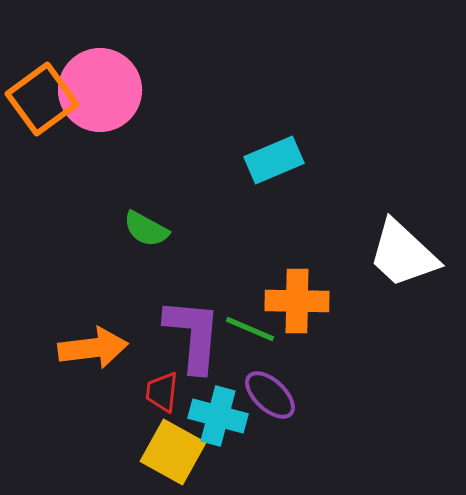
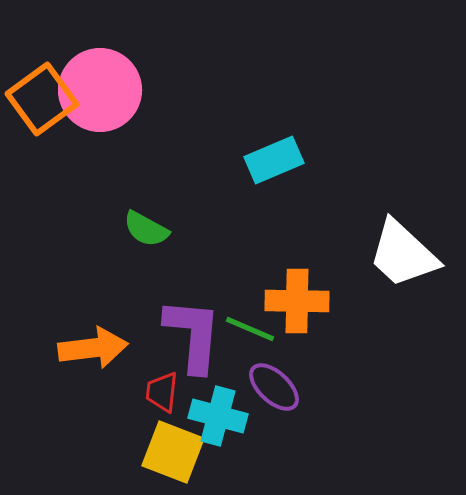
purple ellipse: moved 4 px right, 8 px up
yellow square: rotated 8 degrees counterclockwise
